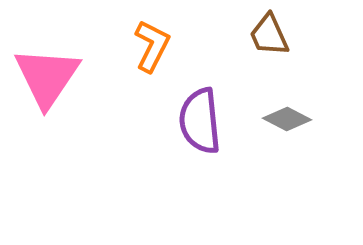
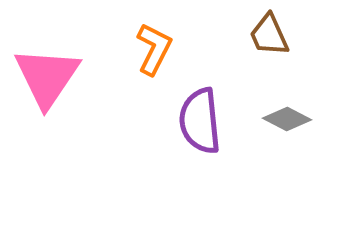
orange L-shape: moved 2 px right, 3 px down
